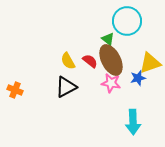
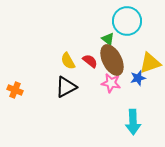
brown ellipse: moved 1 px right
